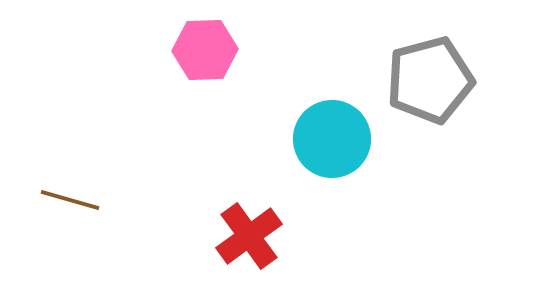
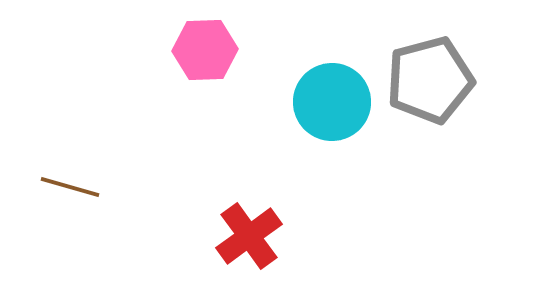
cyan circle: moved 37 px up
brown line: moved 13 px up
